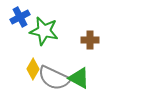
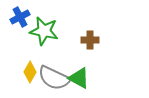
yellow diamond: moved 3 px left, 3 px down
